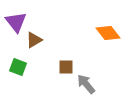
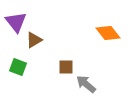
gray arrow: rotated 10 degrees counterclockwise
